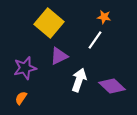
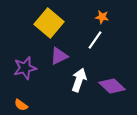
orange star: moved 2 px left
orange semicircle: moved 7 px down; rotated 88 degrees counterclockwise
